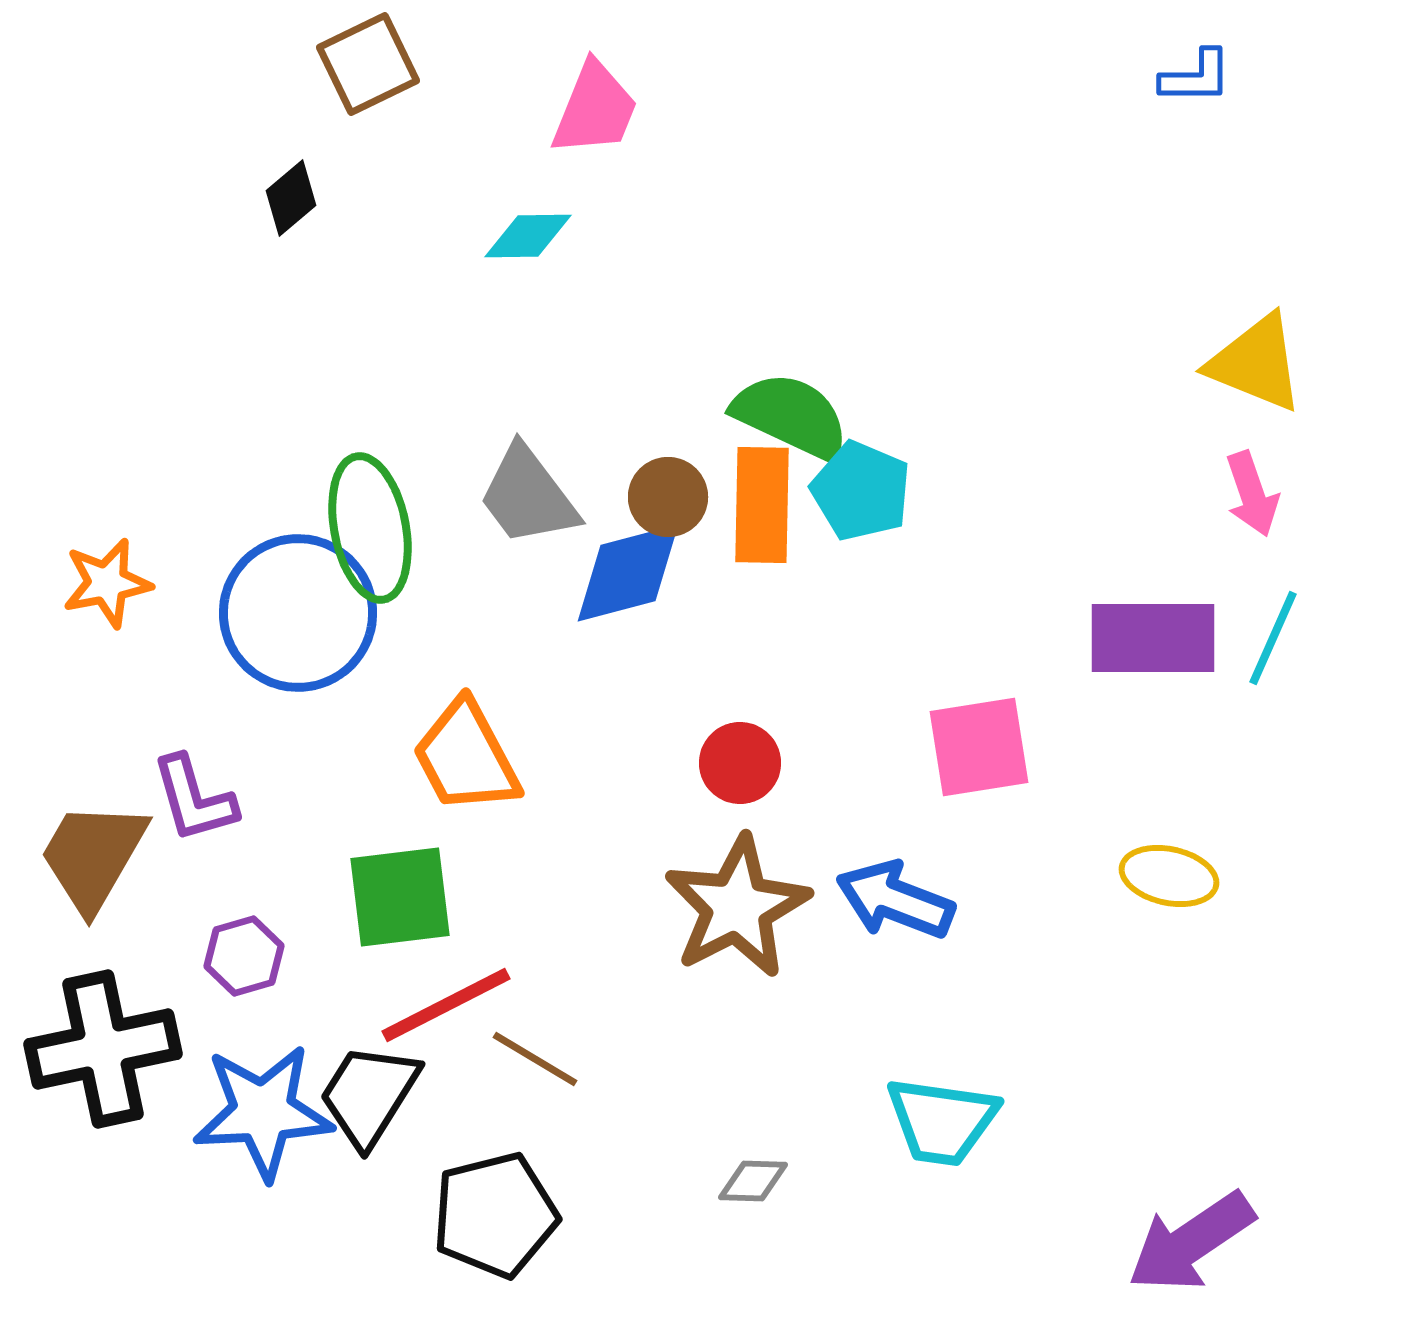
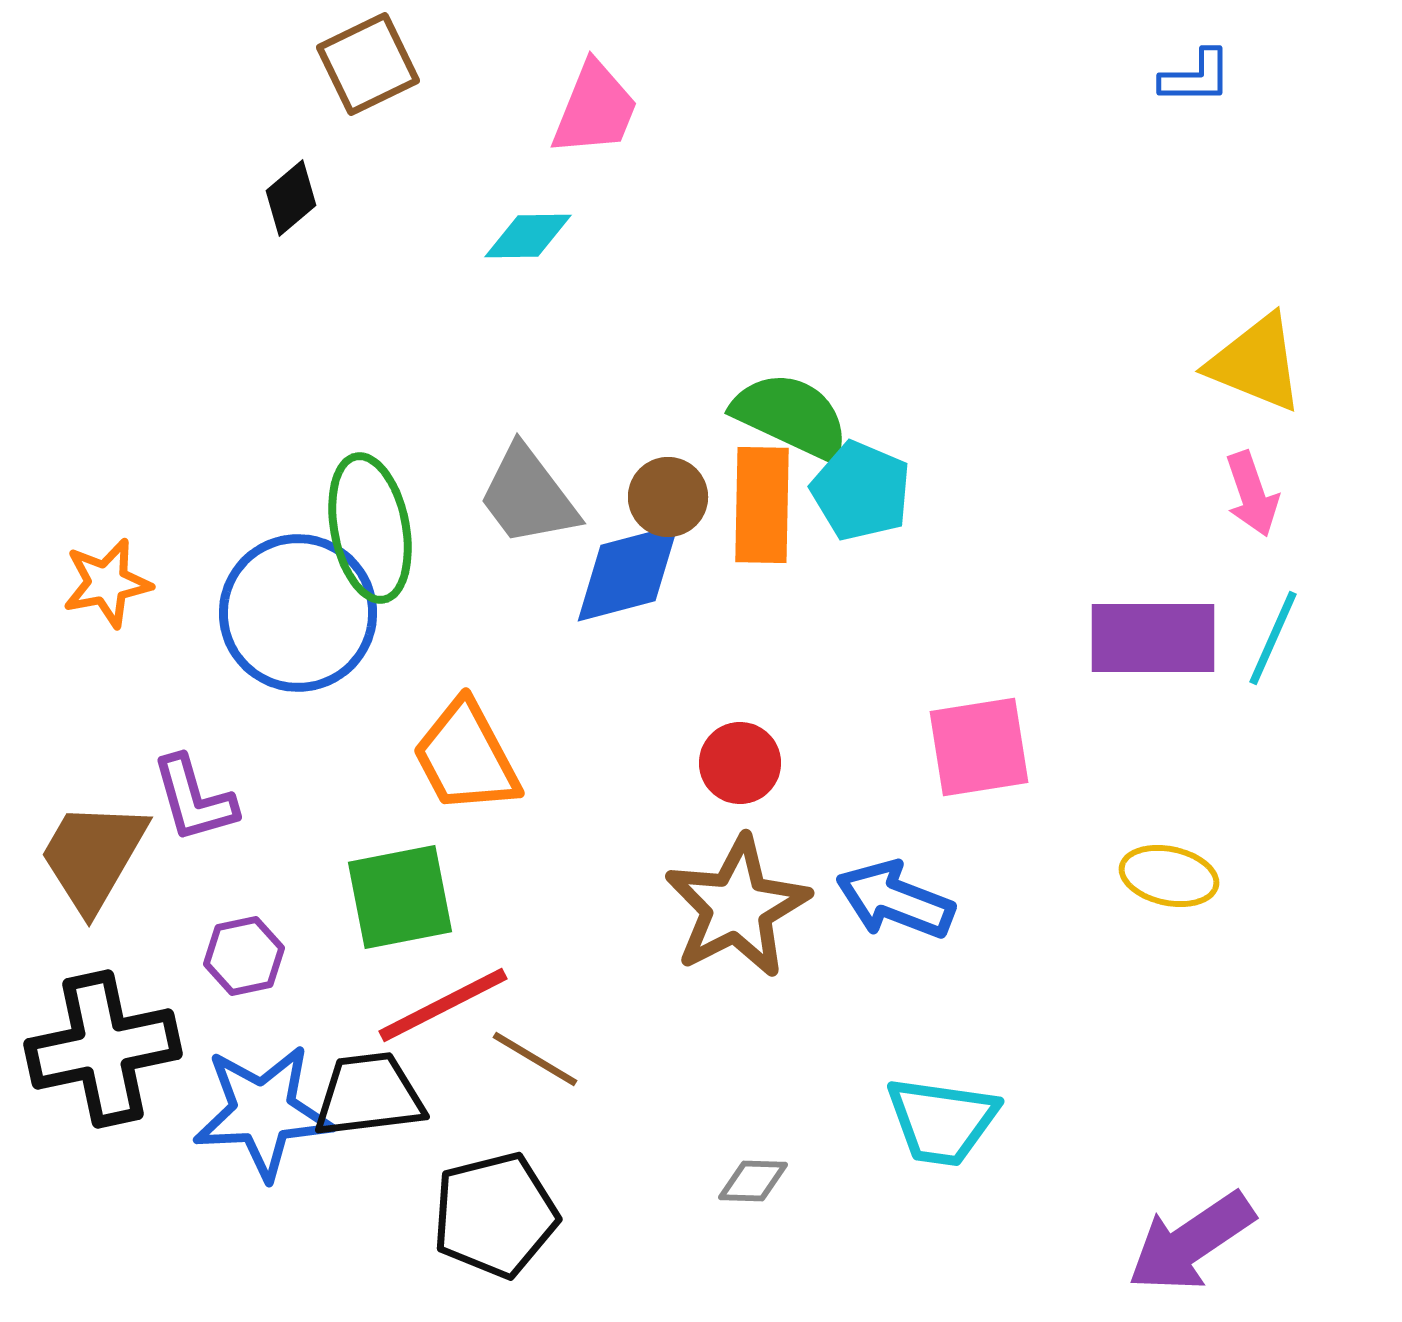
green square: rotated 4 degrees counterclockwise
purple hexagon: rotated 4 degrees clockwise
red line: moved 3 px left
black trapezoid: rotated 51 degrees clockwise
